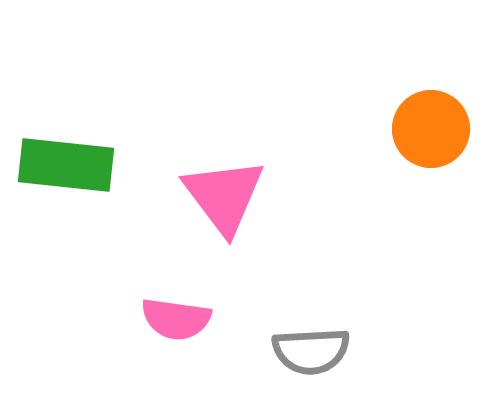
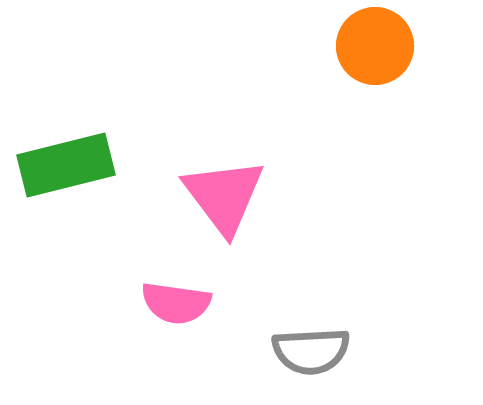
orange circle: moved 56 px left, 83 px up
green rectangle: rotated 20 degrees counterclockwise
pink semicircle: moved 16 px up
